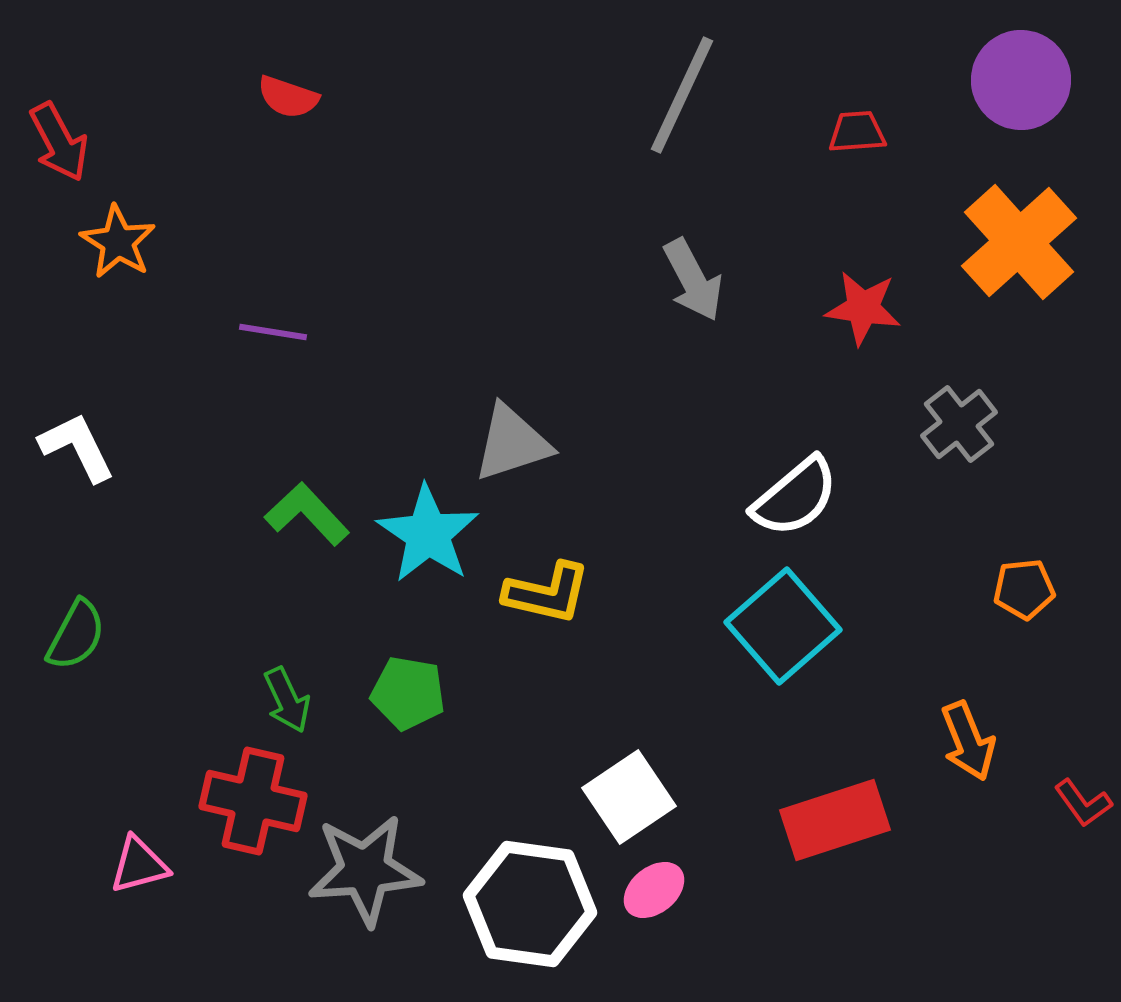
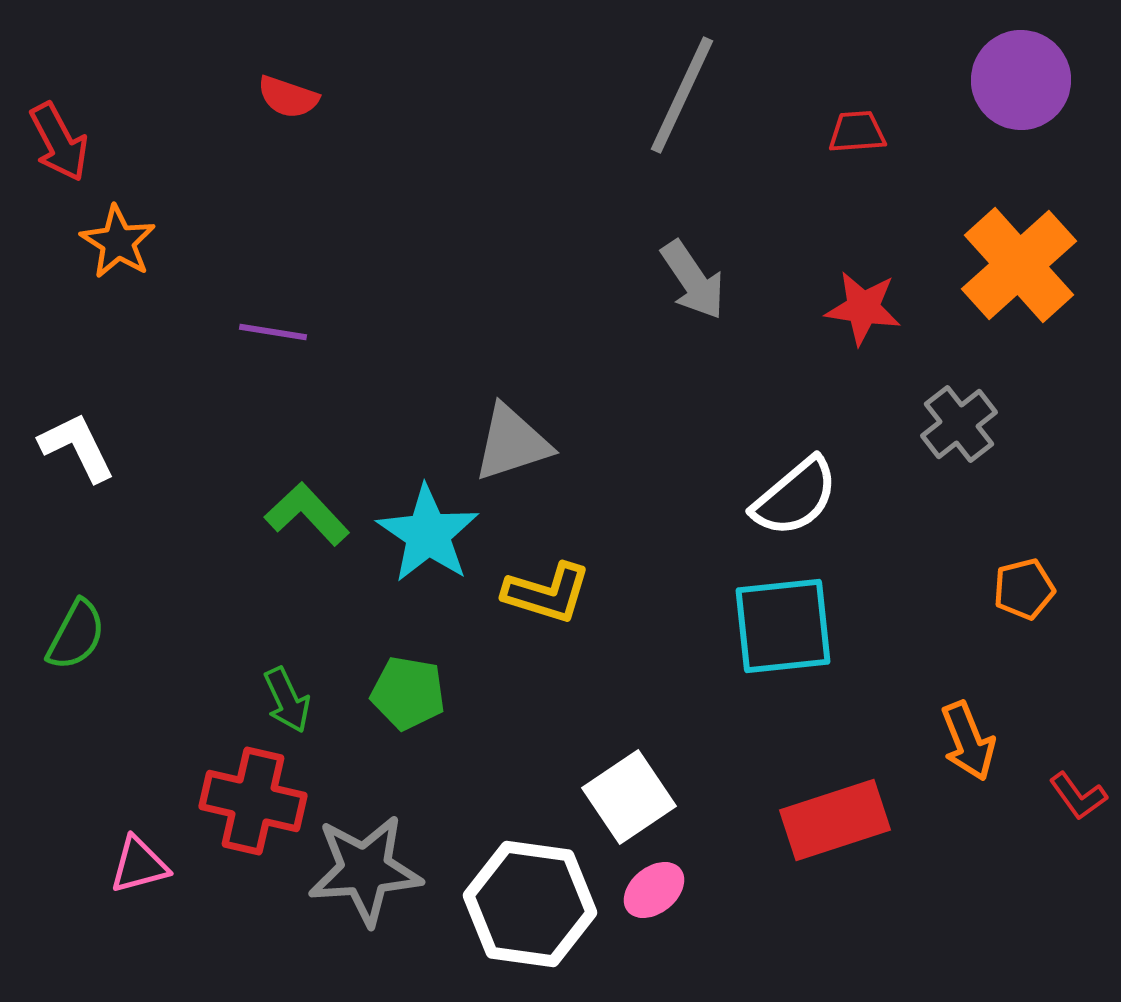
orange cross: moved 23 px down
gray arrow: rotated 6 degrees counterclockwise
orange pentagon: rotated 8 degrees counterclockwise
yellow L-shape: rotated 4 degrees clockwise
cyan square: rotated 35 degrees clockwise
red L-shape: moved 5 px left, 7 px up
